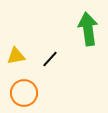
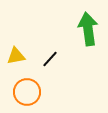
orange circle: moved 3 px right, 1 px up
